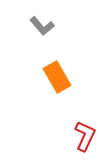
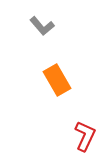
orange rectangle: moved 3 px down
